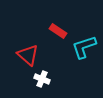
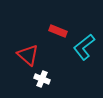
red rectangle: rotated 12 degrees counterclockwise
cyan L-shape: rotated 20 degrees counterclockwise
